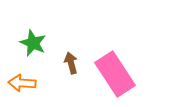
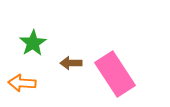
green star: rotated 16 degrees clockwise
brown arrow: rotated 75 degrees counterclockwise
